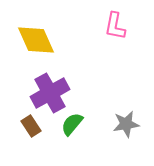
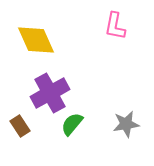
brown rectangle: moved 11 px left
